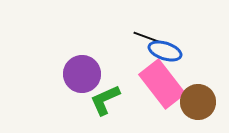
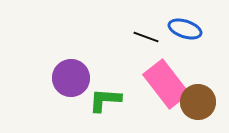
blue ellipse: moved 20 px right, 22 px up
purple circle: moved 11 px left, 4 px down
pink rectangle: moved 4 px right
green L-shape: rotated 28 degrees clockwise
